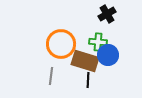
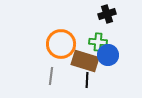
black cross: rotated 12 degrees clockwise
black line: moved 1 px left
